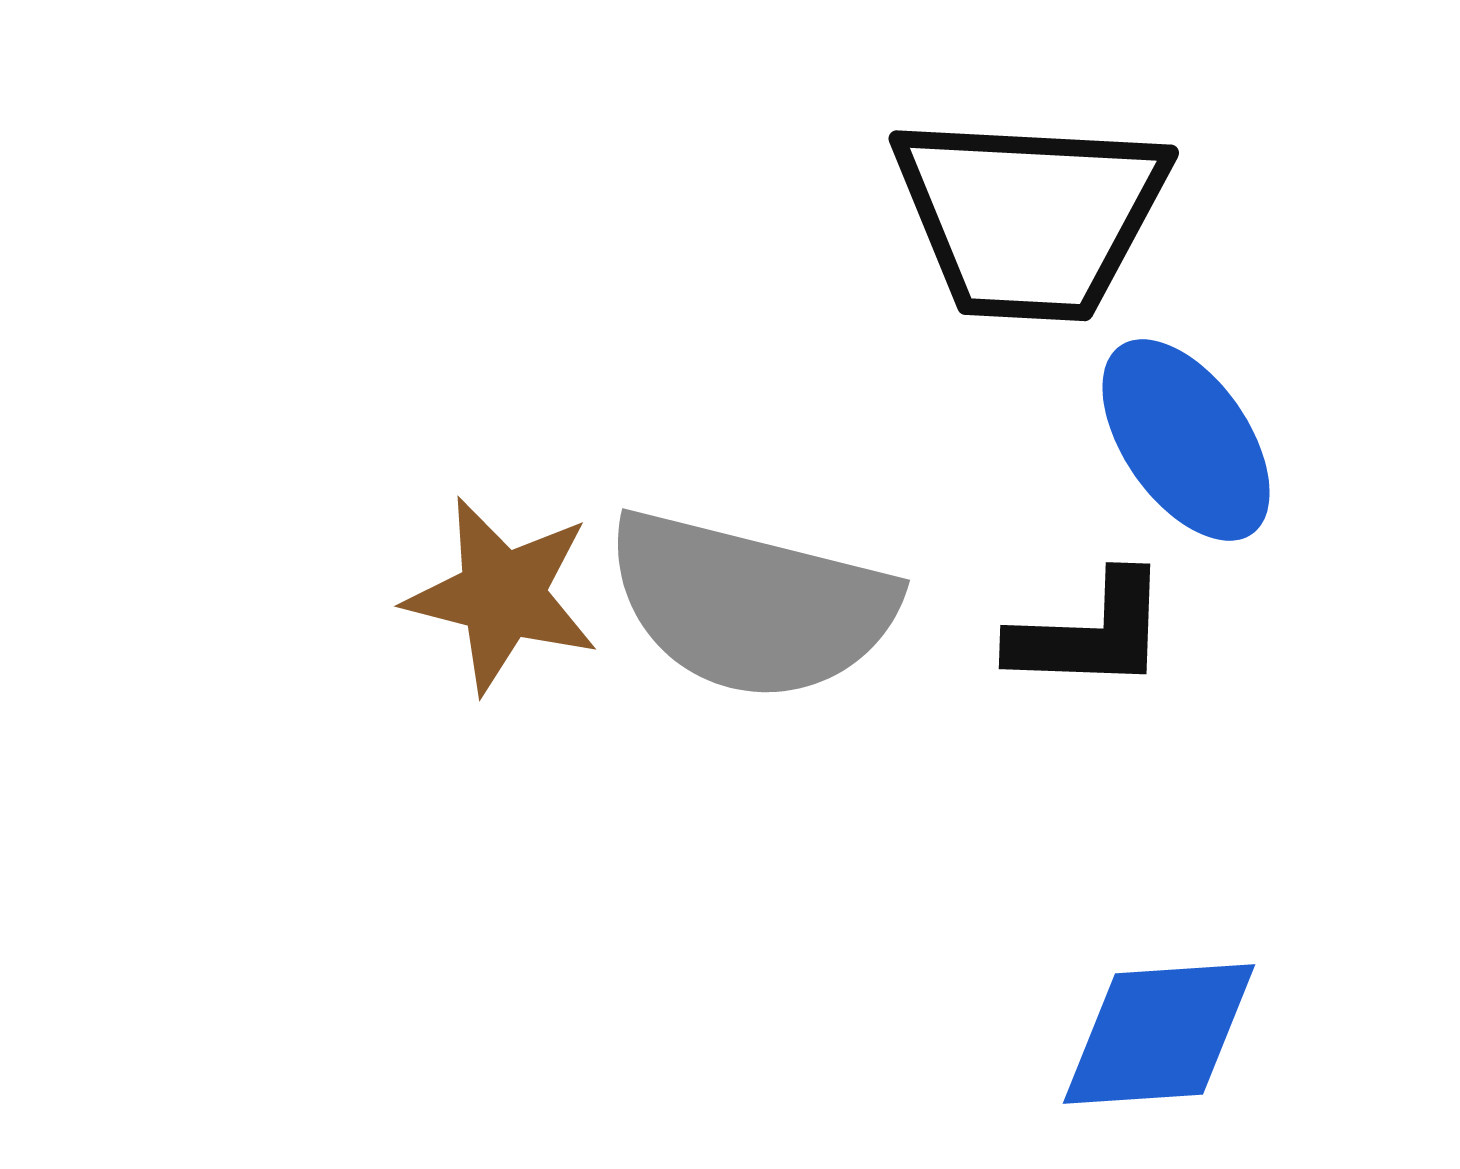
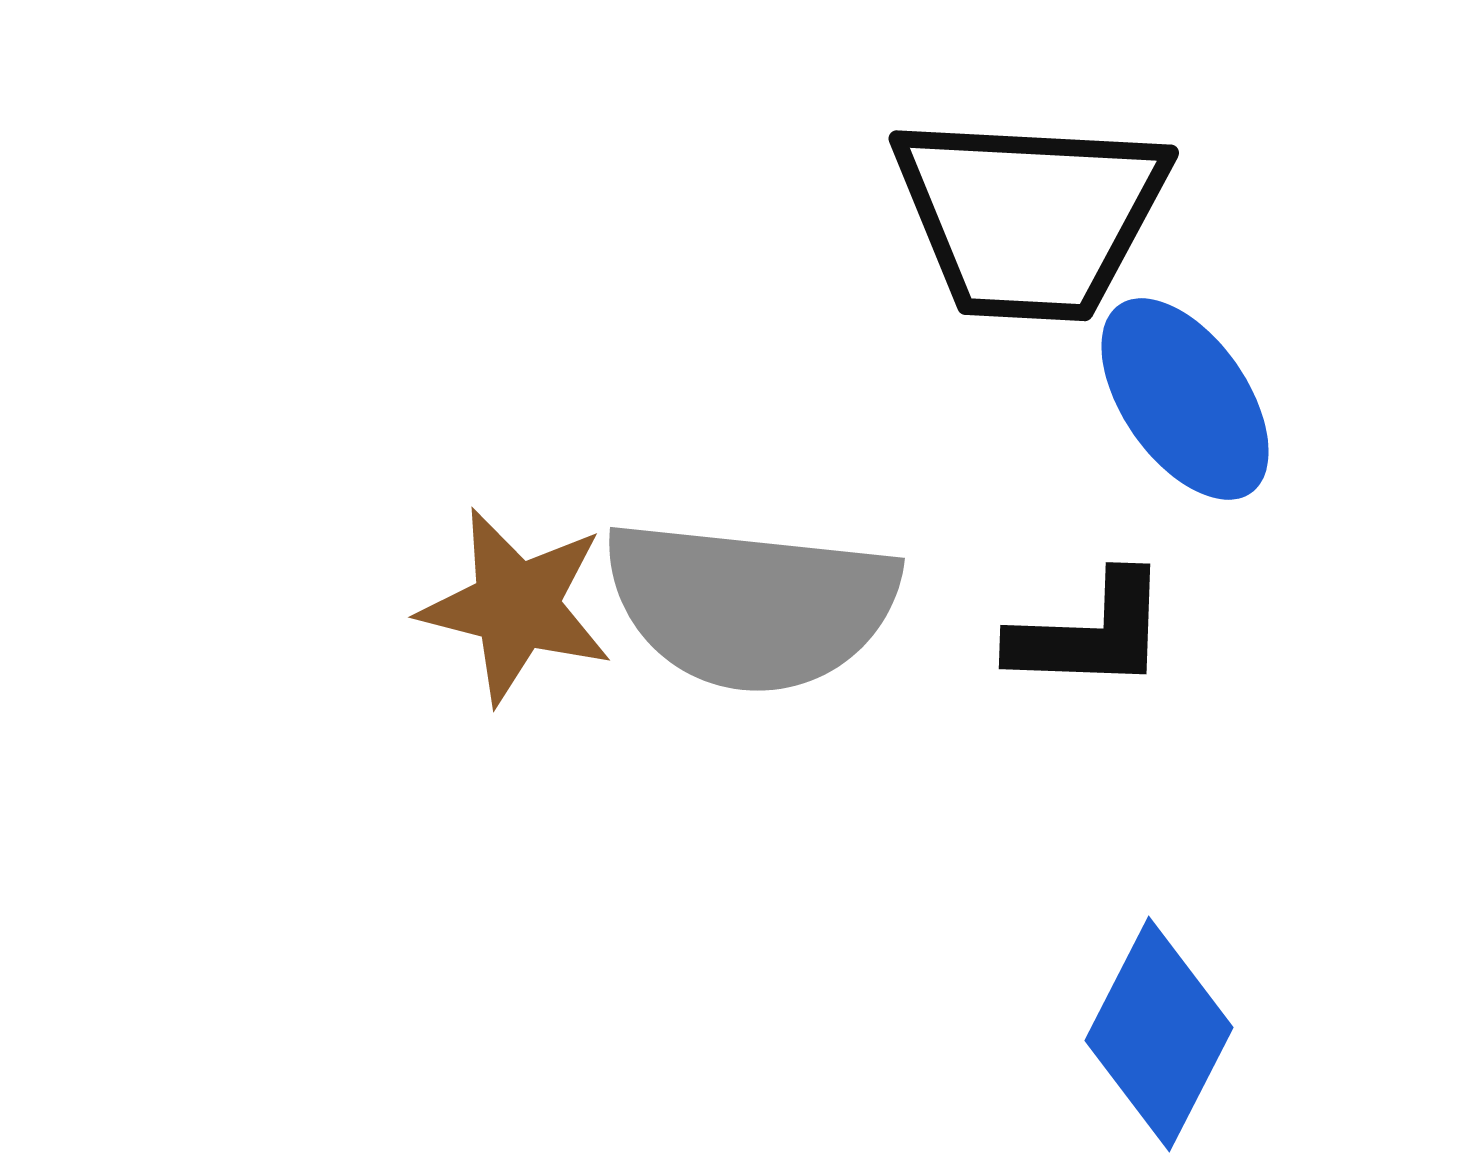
blue ellipse: moved 1 px left, 41 px up
brown star: moved 14 px right, 11 px down
gray semicircle: rotated 8 degrees counterclockwise
blue diamond: rotated 59 degrees counterclockwise
